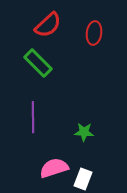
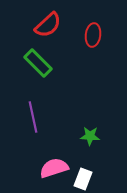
red ellipse: moved 1 px left, 2 px down
purple line: rotated 12 degrees counterclockwise
green star: moved 6 px right, 4 px down
